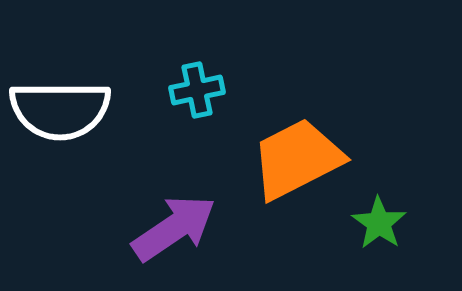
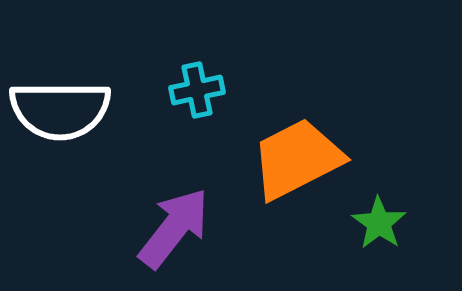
purple arrow: rotated 18 degrees counterclockwise
